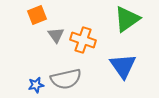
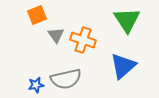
green triangle: moved 1 px down; rotated 28 degrees counterclockwise
blue triangle: rotated 24 degrees clockwise
